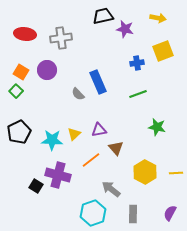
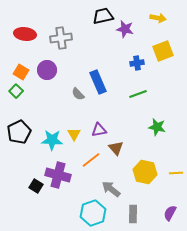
yellow triangle: rotated 16 degrees counterclockwise
yellow hexagon: rotated 15 degrees counterclockwise
